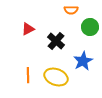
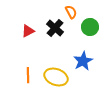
orange semicircle: moved 2 px down; rotated 120 degrees counterclockwise
red triangle: moved 2 px down
black cross: moved 1 px left, 13 px up
